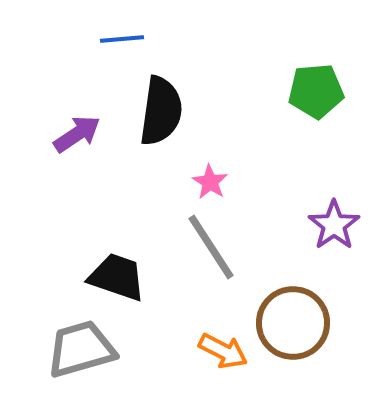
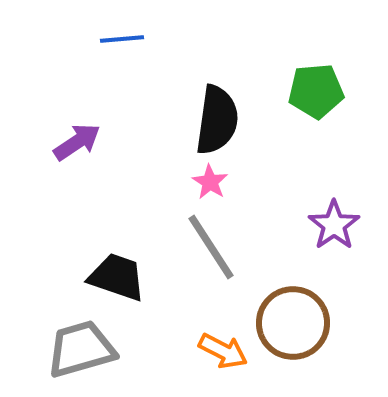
black semicircle: moved 56 px right, 9 px down
purple arrow: moved 8 px down
